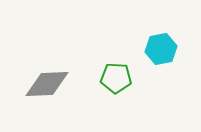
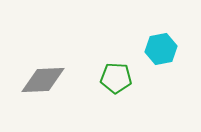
gray diamond: moved 4 px left, 4 px up
